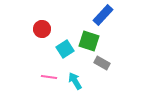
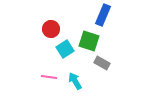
blue rectangle: rotated 20 degrees counterclockwise
red circle: moved 9 px right
